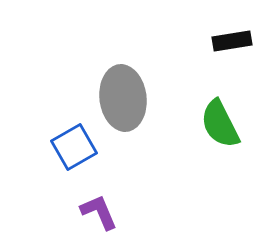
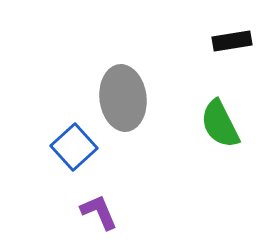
blue square: rotated 12 degrees counterclockwise
